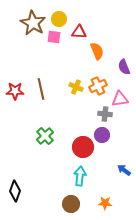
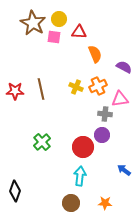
orange semicircle: moved 2 px left, 3 px down
purple semicircle: rotated 140 degrees clockwise
green cross: moved 3 px left, 6 px down
brown circle: moved 1 px up
